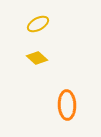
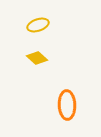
yellow ellipse: moved 1 px down; rotated 10 degrees clockwise
